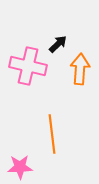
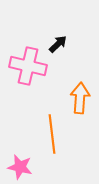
orange arrow: moved 29 px down
pink star: rotated 15 degrees clockwise
